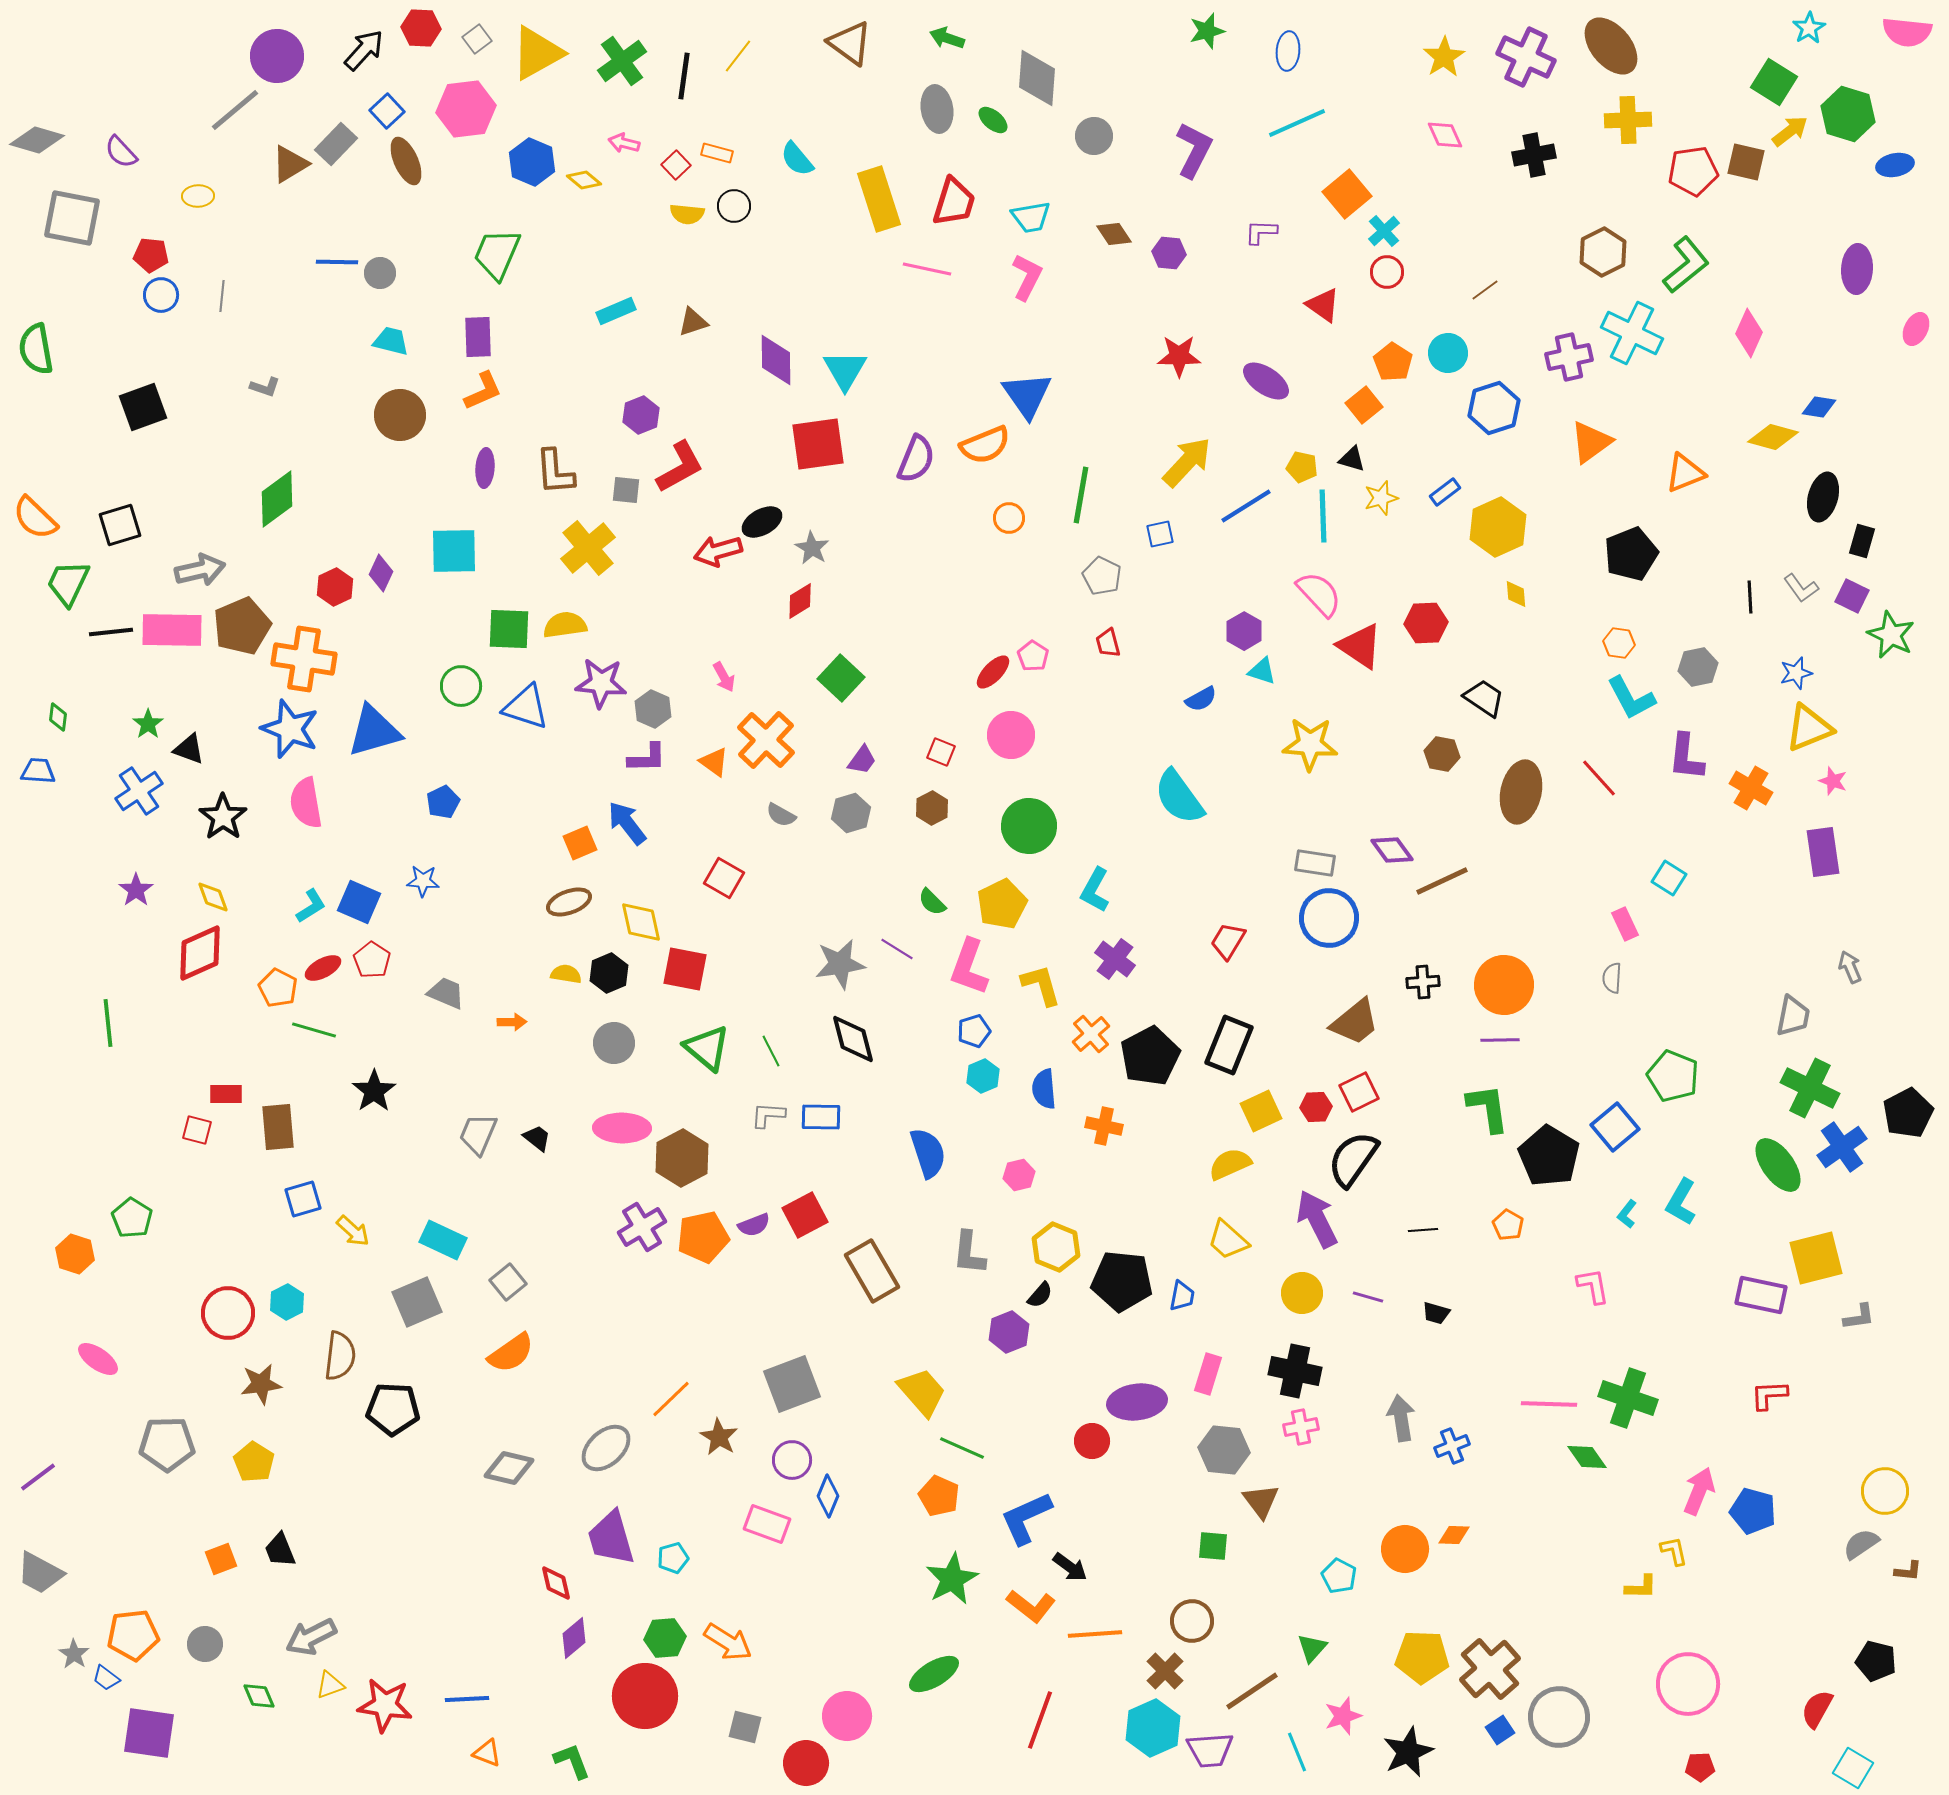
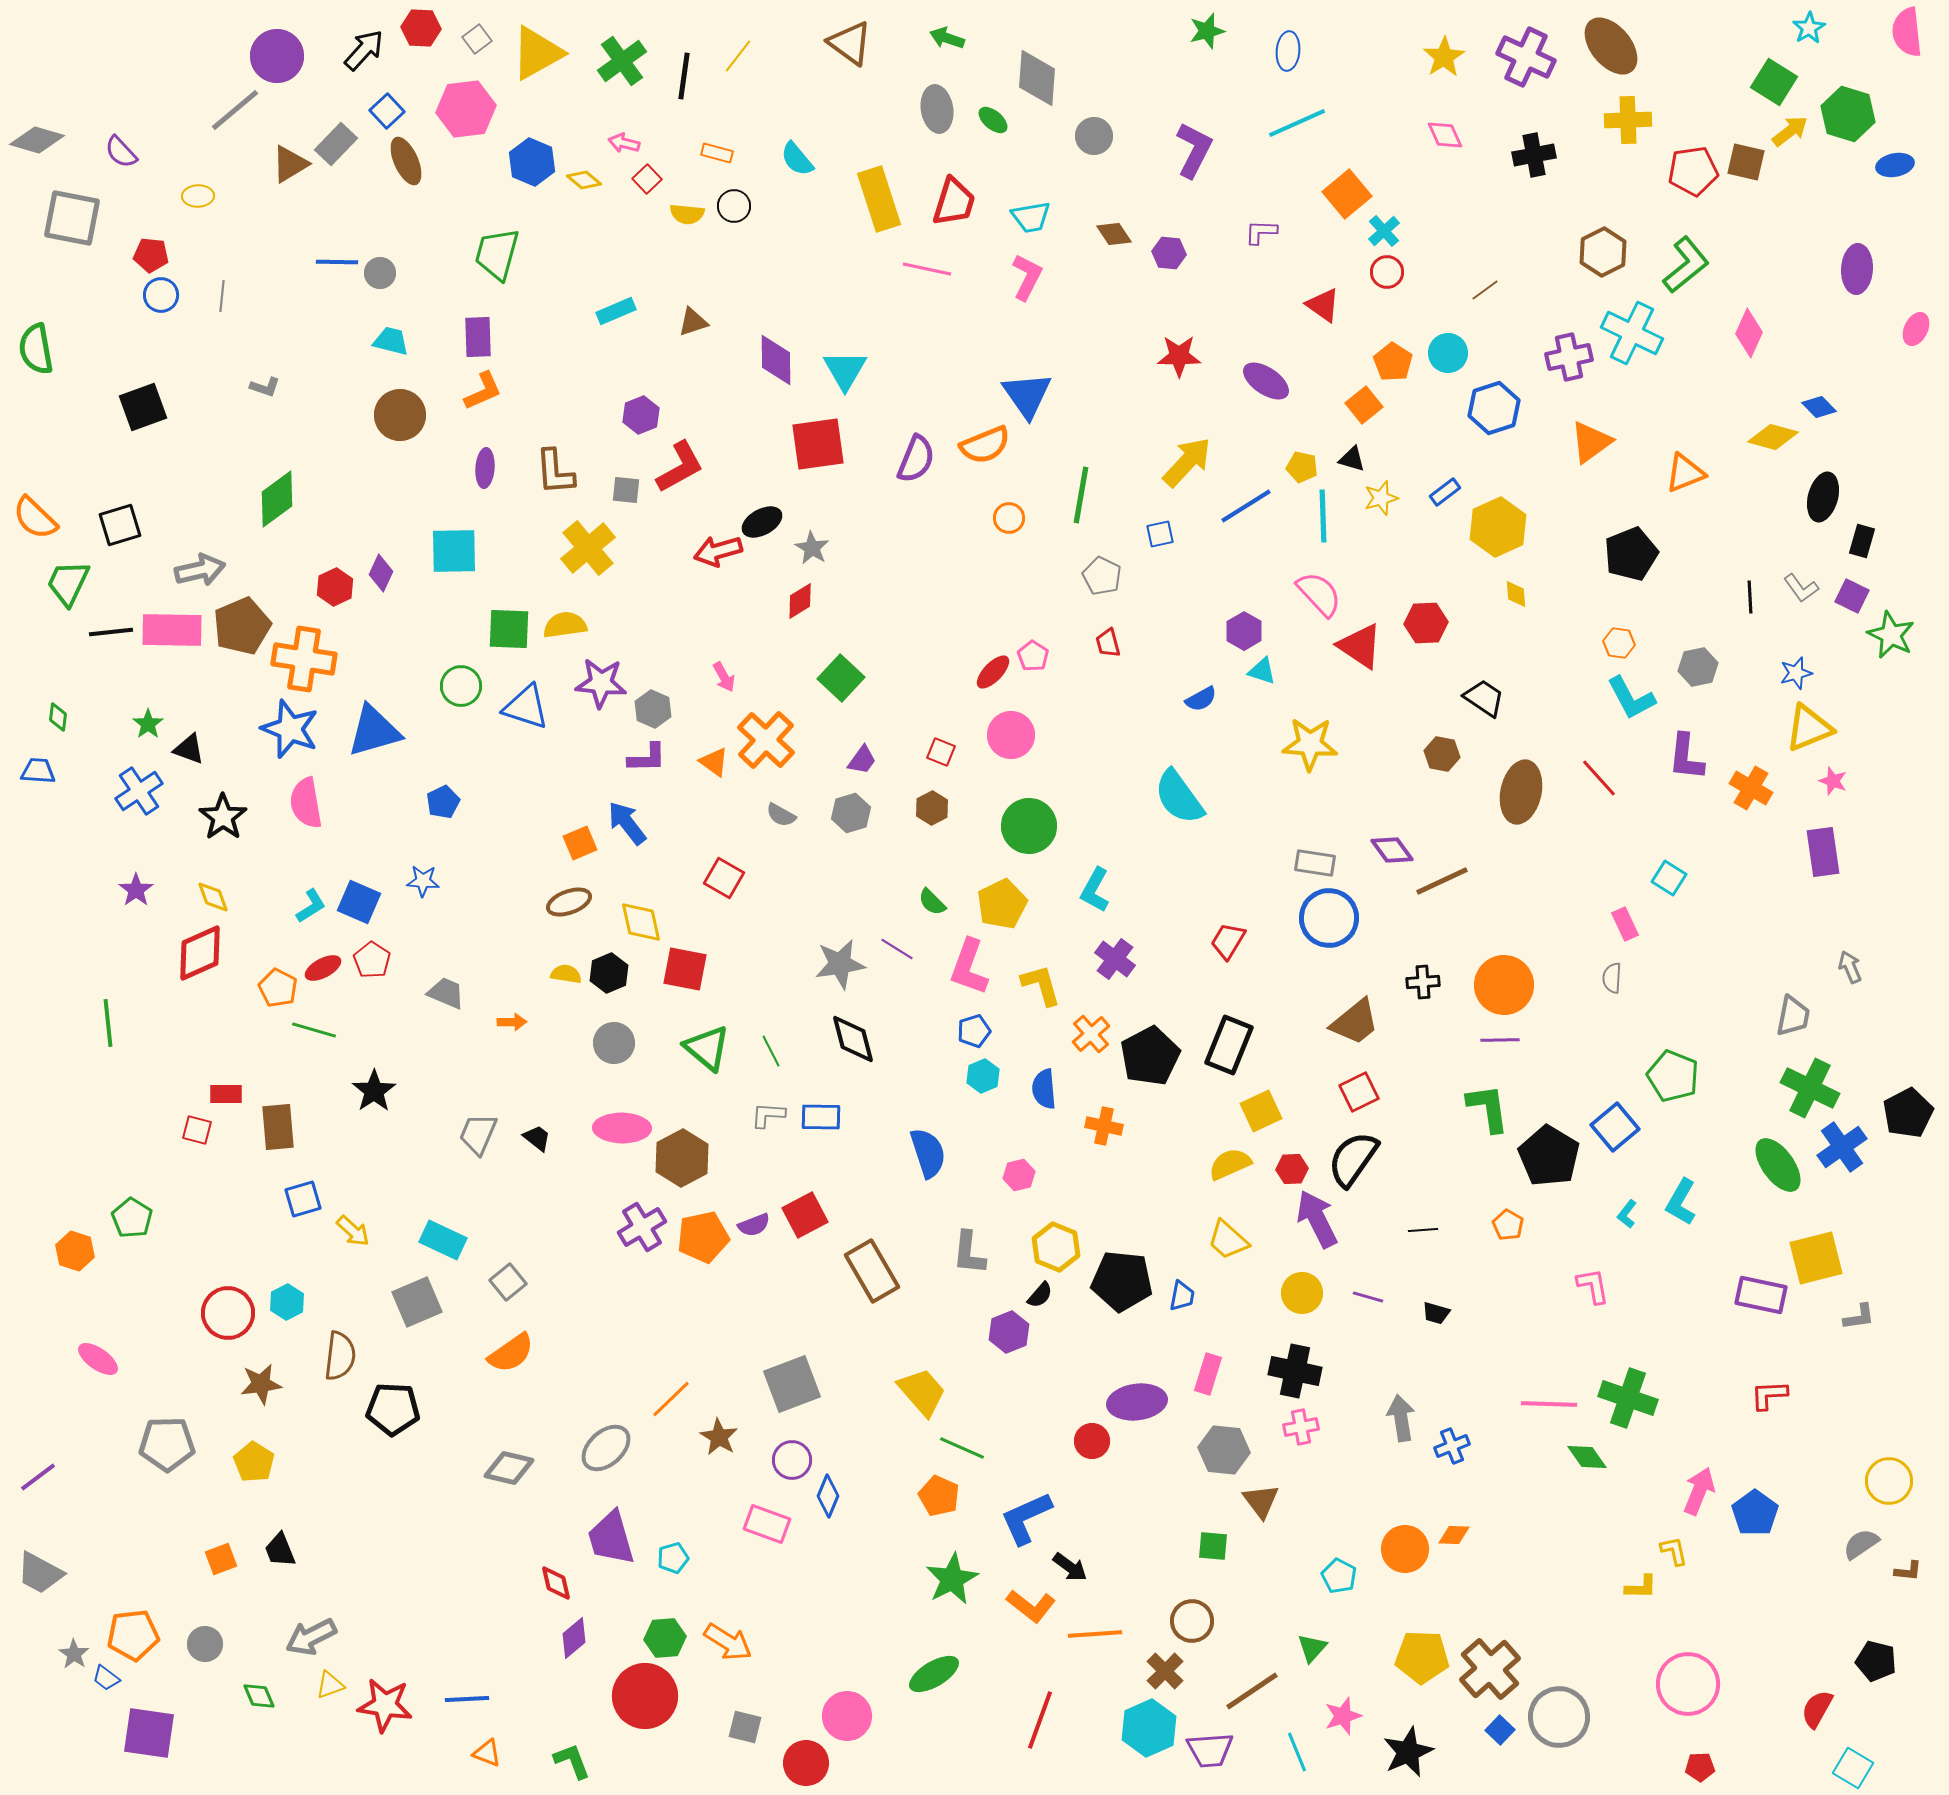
pink semicircle at (1907, 32): rotated 78 degrees clockwise
red square at (676, 165): moved 29 px left, 14 px down
green trapezoid at (497, 254): rotated 8 degrees counterclockwise
blue diamond at (1819, 407): rotated 36 degrees clockwise
red hexagon at (1316, 1107): moved 24 px left, 62 px down
orange hexagon at (75, 1254): moved 3 px up
yellow circle at (1885, 1491): moved 4 px right, 10 px up
blue pentagon at (1753, 1511): moved 2 px right, 2 px down; rotated 21 degrees clockwise
cyan hexagon at (1153, 1728): moved 4 px left
blue square at (1500, 1730): rotated 12 degrees counterclockwise
